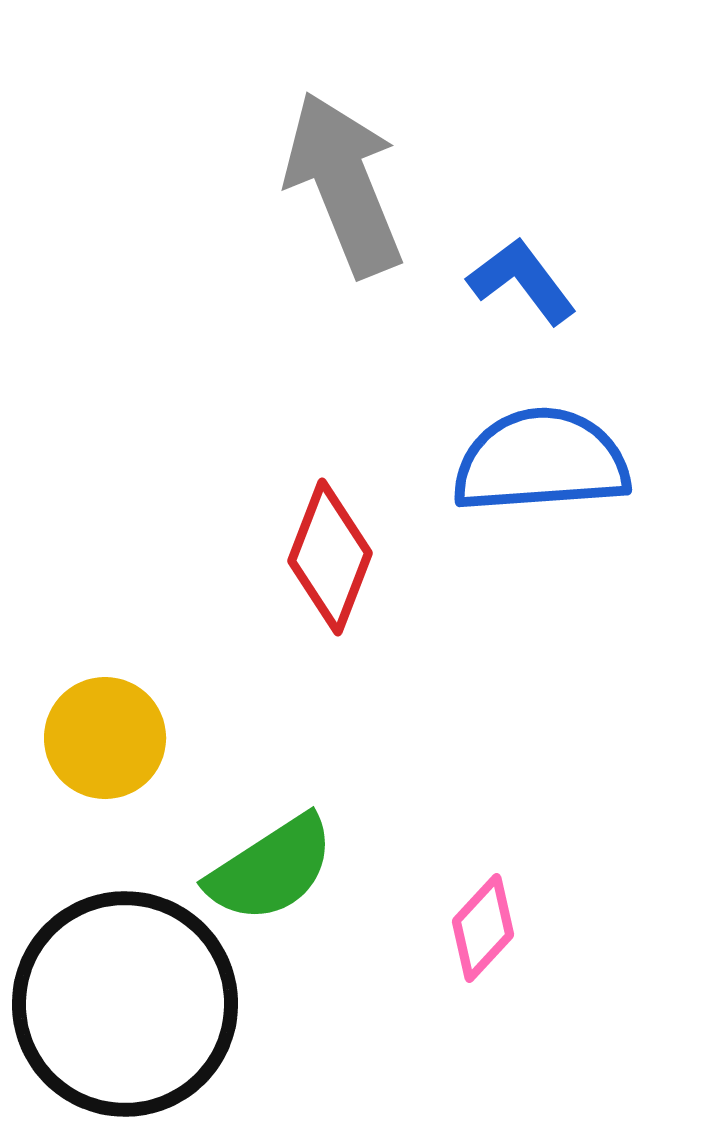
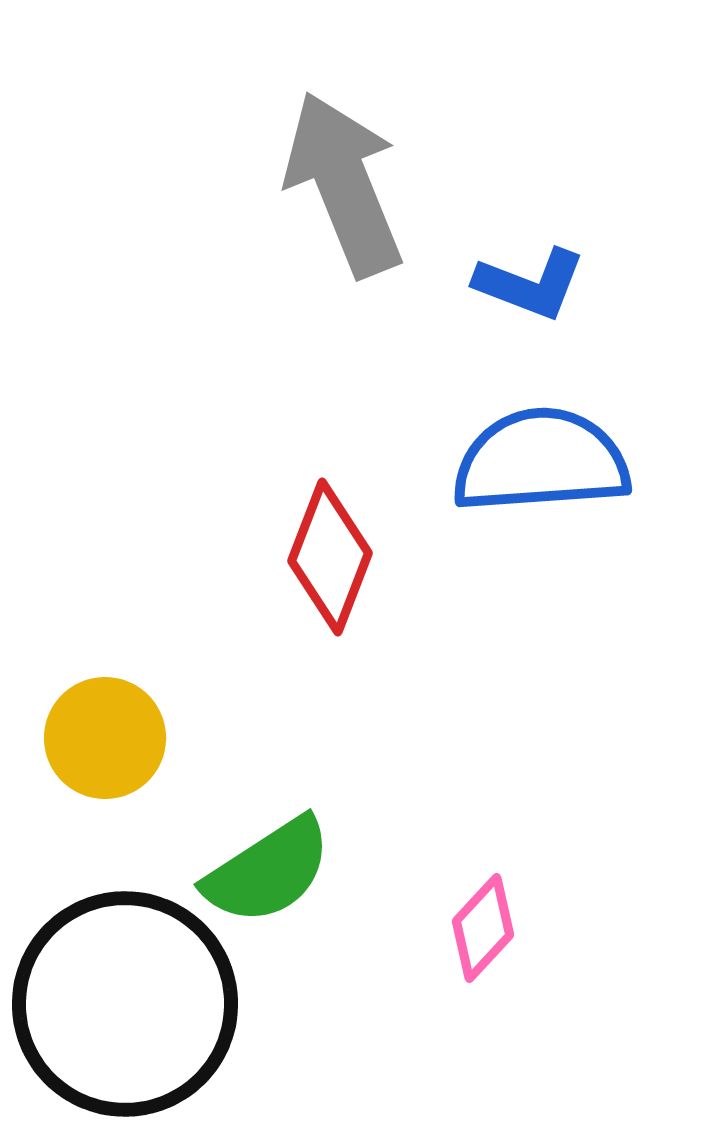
blue L-shape: moved 8 px right, 3 px down; rotated 148 degrees clockwise
green semicircle: moved 3 px left, 2 px down
